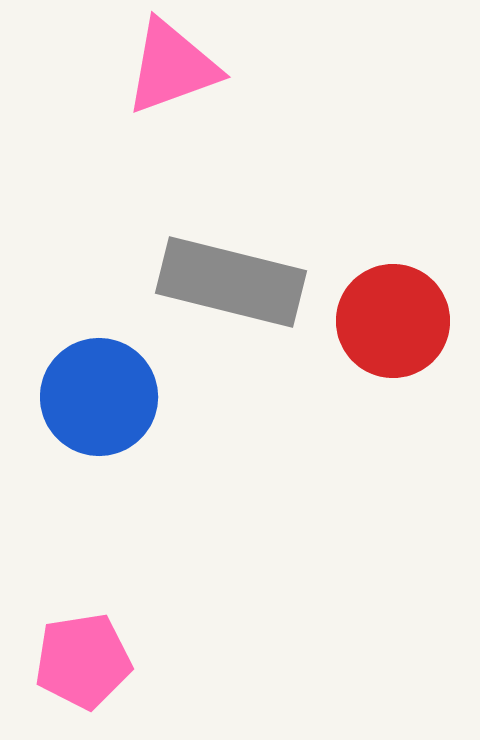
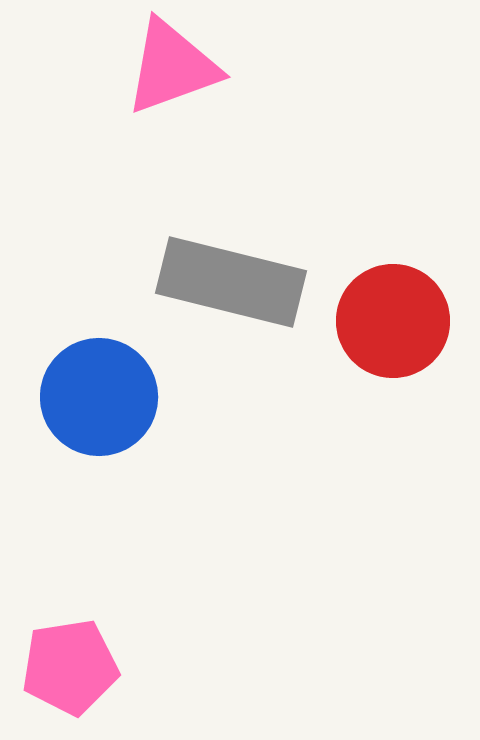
pink pentagon: moved 13 px left, 6 px down
